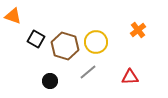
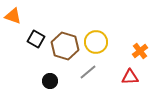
orange cross: moved 2 px right, 21 px down
